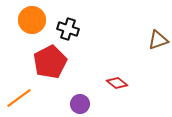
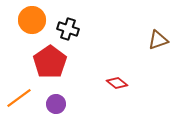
red pentagon: rotated 8 degrees counterclockwise
purple circle: moved 24 px left
